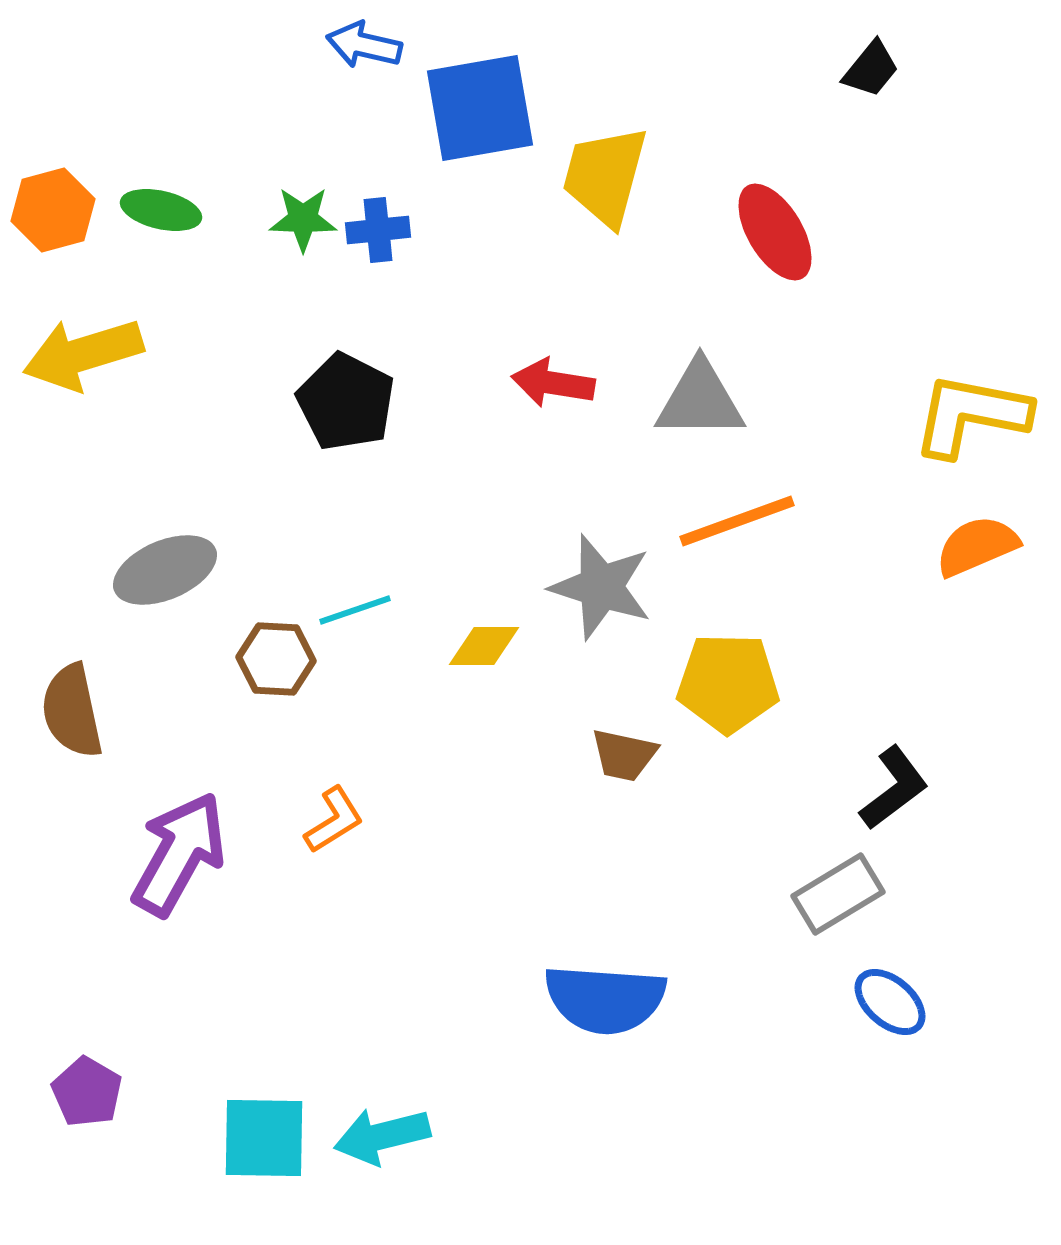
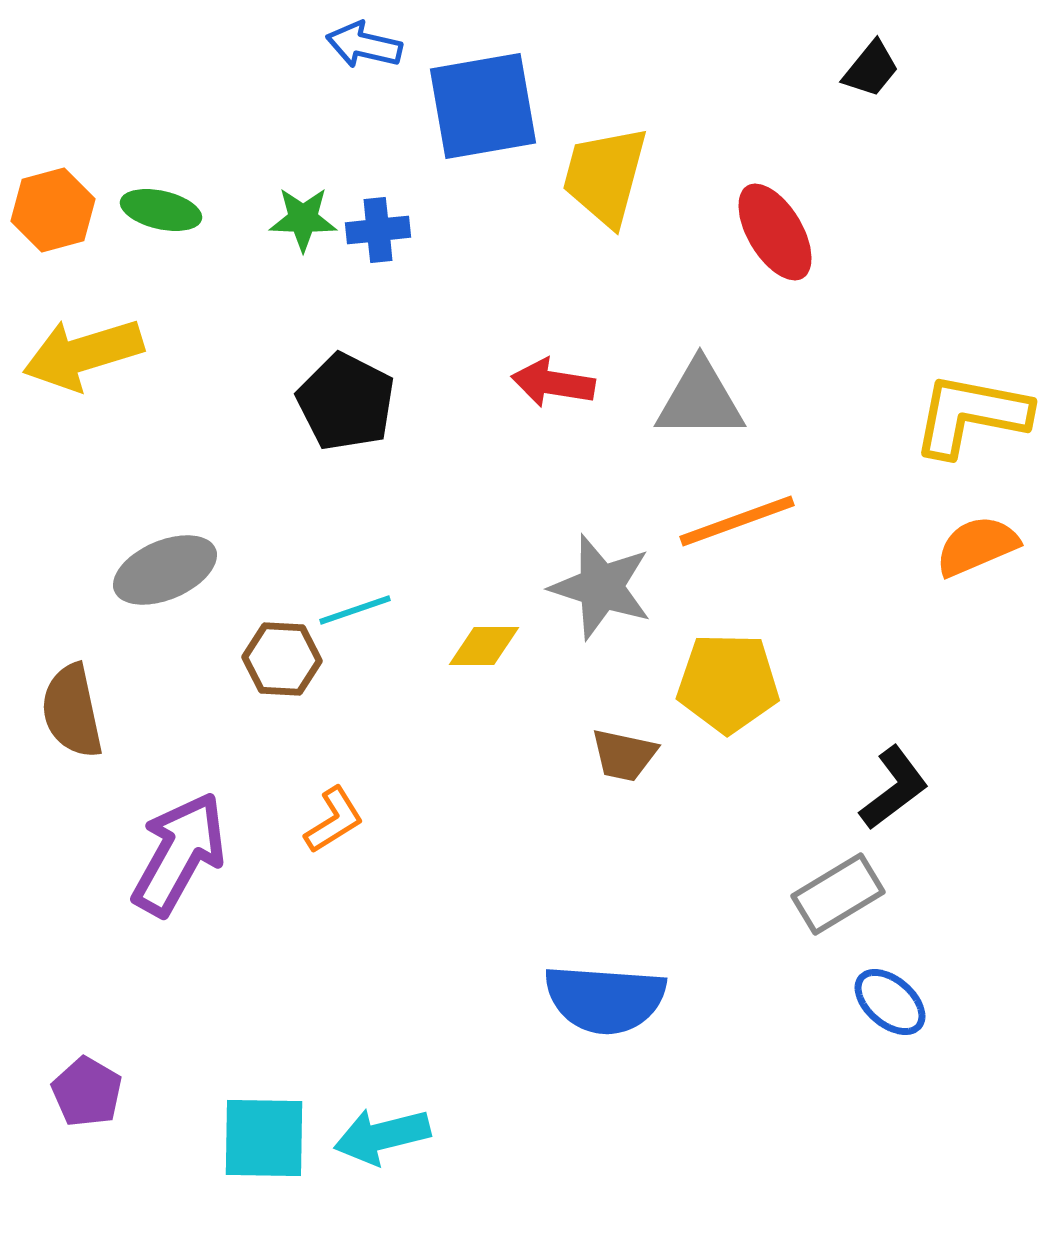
blue square: moved 3 px right, 2 px up
brown hexagon: moved 6 px right
